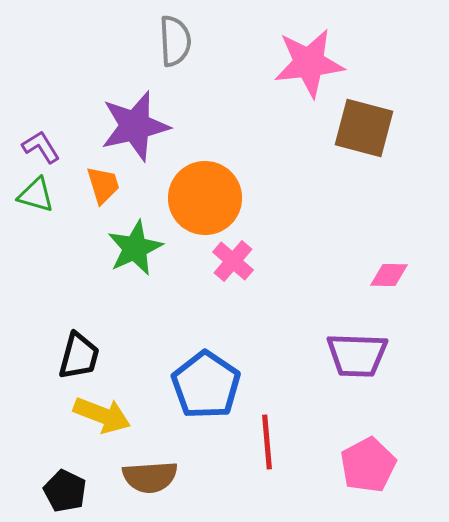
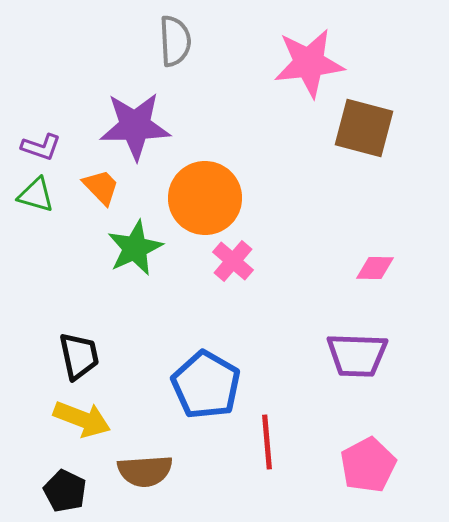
purple star: rotated 12 degrees clockwise
purple L-shape: rotated 141 degrees clockwise
orange trapezoid: moved 2 px left, 2 px down; rotated 27 degrees counterclockwise
pink diamond: moved 14 px left, 7 px up
black trapezoid: rotated 27 degrees counterclockwise
blue pentagon: rotated 4 degrees counterclockwise
yellow arrow: moved 20 px left, 4 px down
brown semicircle: moved 5 px left, 6 px up
